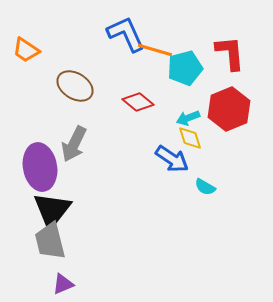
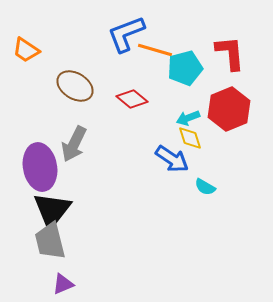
blue L-shape: rotated 87 degrees counterclockwise
red diamond: moved 6 px left, 3 px up
